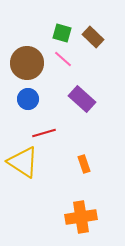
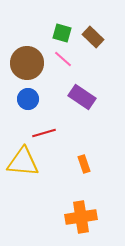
purple rectangle: moved 2 px up; rotated 8 degrees counterclockwise
yellow triangle: rotated 28 degrees counterclockwise
